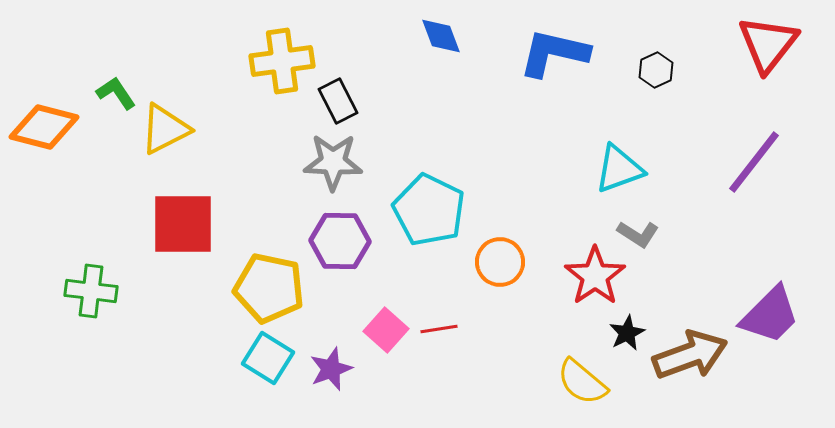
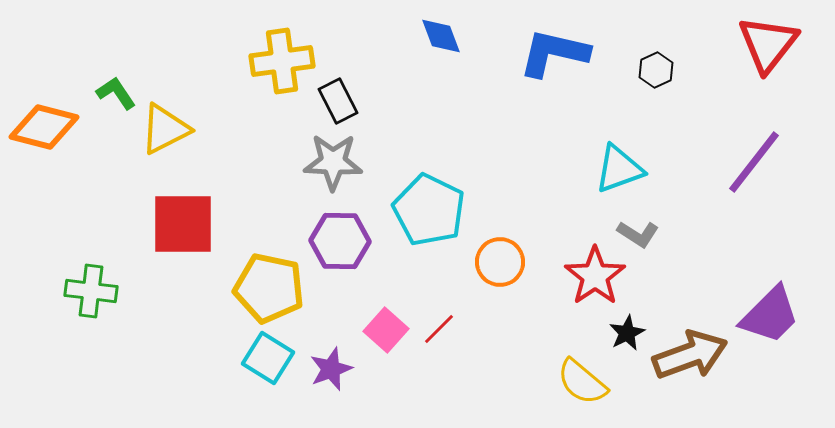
red line: rotated 36 degrees counterclockwise
